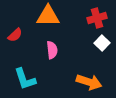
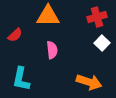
red cross: moved 1 px up
cyan L-shape: moved 4 px left; rotated 30 degrees clockwise
